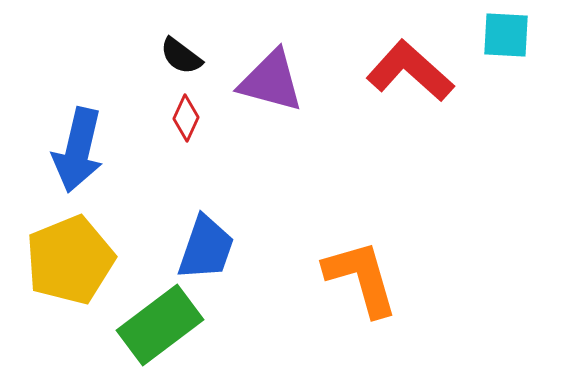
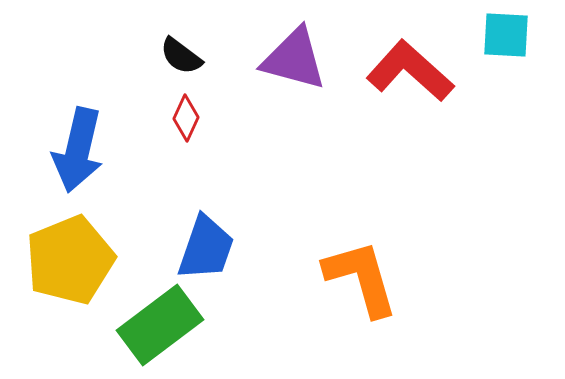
purple triangle: moved 23 px right, 22 px up
